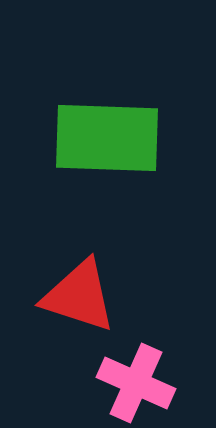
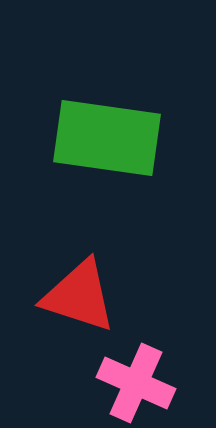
green rectangle: rotated 6 degrees clockwise
